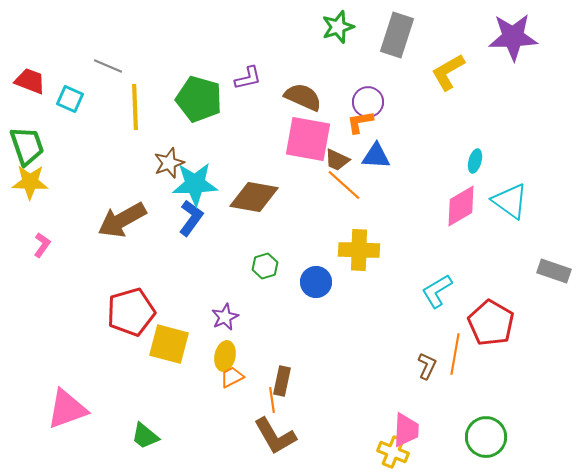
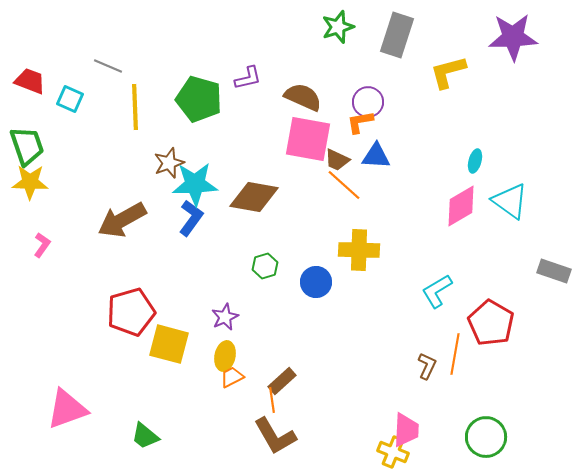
yellow L-shape at (448, 72): rotated 15 degrees clockwise
brown rectangle at (282, 381): rotated 36 degrees clockwise
